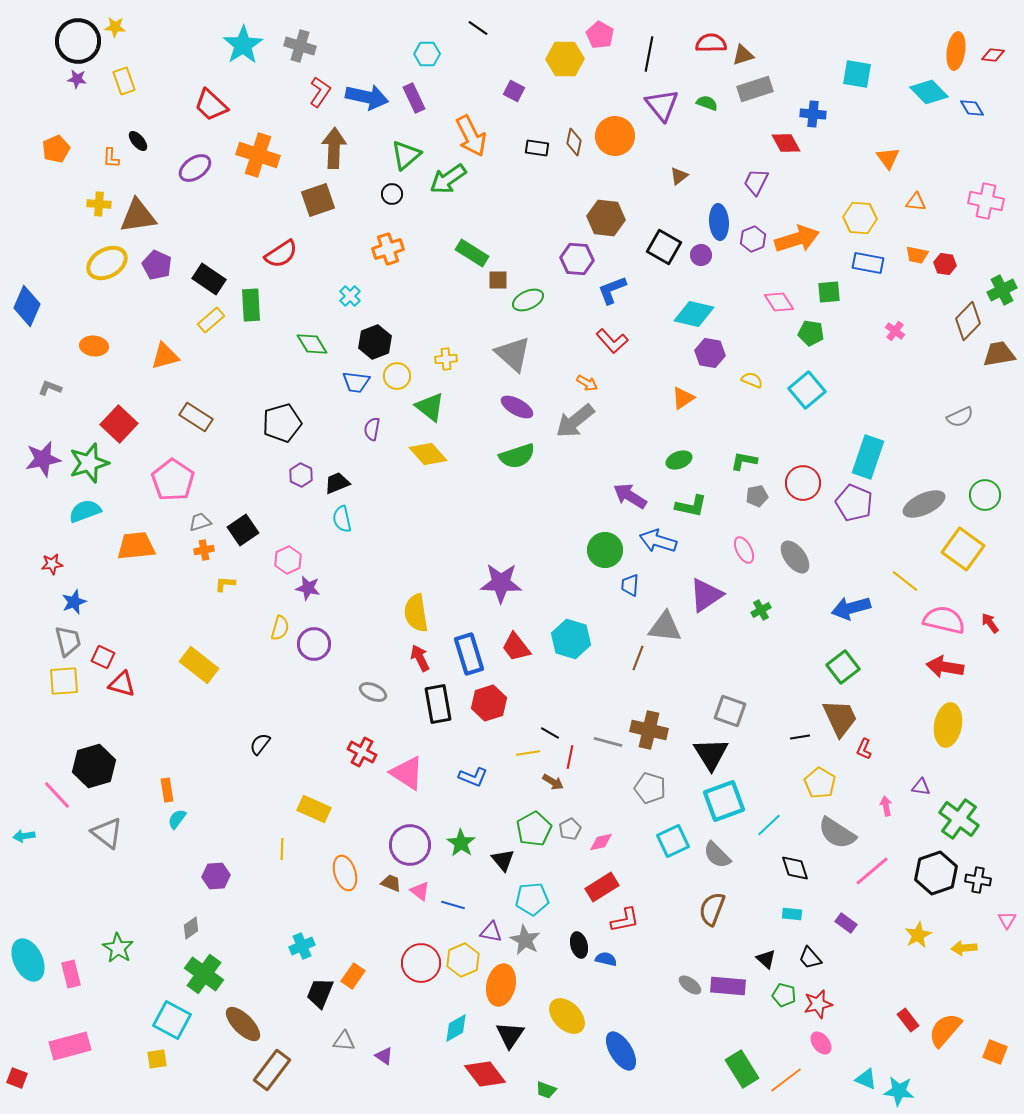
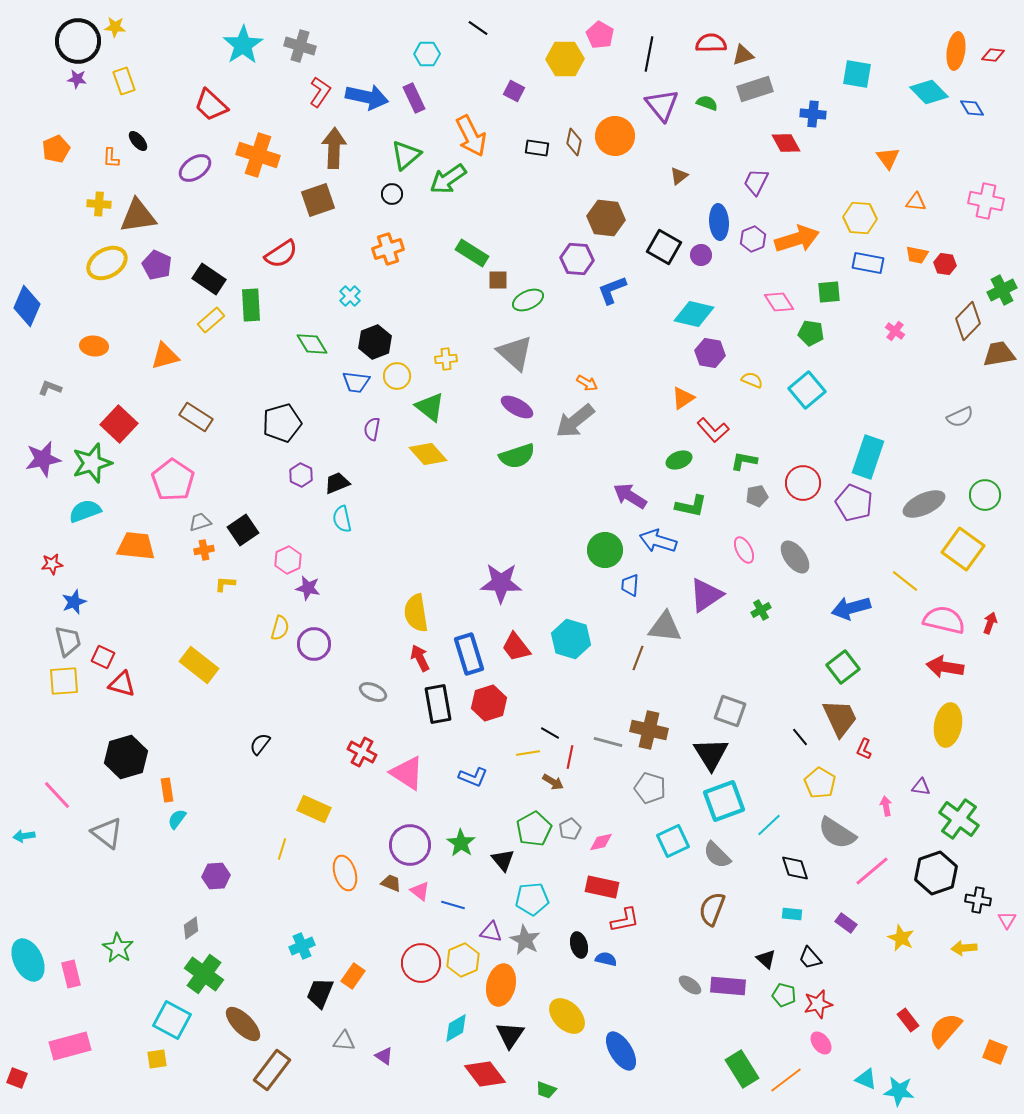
red L-shape at (612, 341): moved 101 px right, 89 px down
gray triangle at (513, 354): moved 2 px right, 1 px up
green star at (89, 463): moved 3 px right
orange trapezoid at (136, 546): rotated 12 degrees clockwise
red arrow at (990, 623): rotated 55 degrees clockwise
black line at (800, 737): rotated 60 degrees clockwise
black hexagon at (94, 766): moved 32 px right, 9 px up
yellow line at (282, 849): rotated 15 degrees clockwise
black cross at (978, 880): moved 20 px down
red rectangle at (602, 887): rotated 44 degrees clockwise
yellow star at (918, 935): moved 17 px left, 3 px down; rotated 20 degrees counterclockwise
